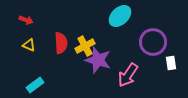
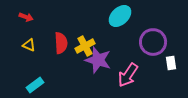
red arrow: moved 3 px up
